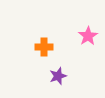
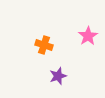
orange cross: moved 2 px up; rotated 18 degrees clockwise
